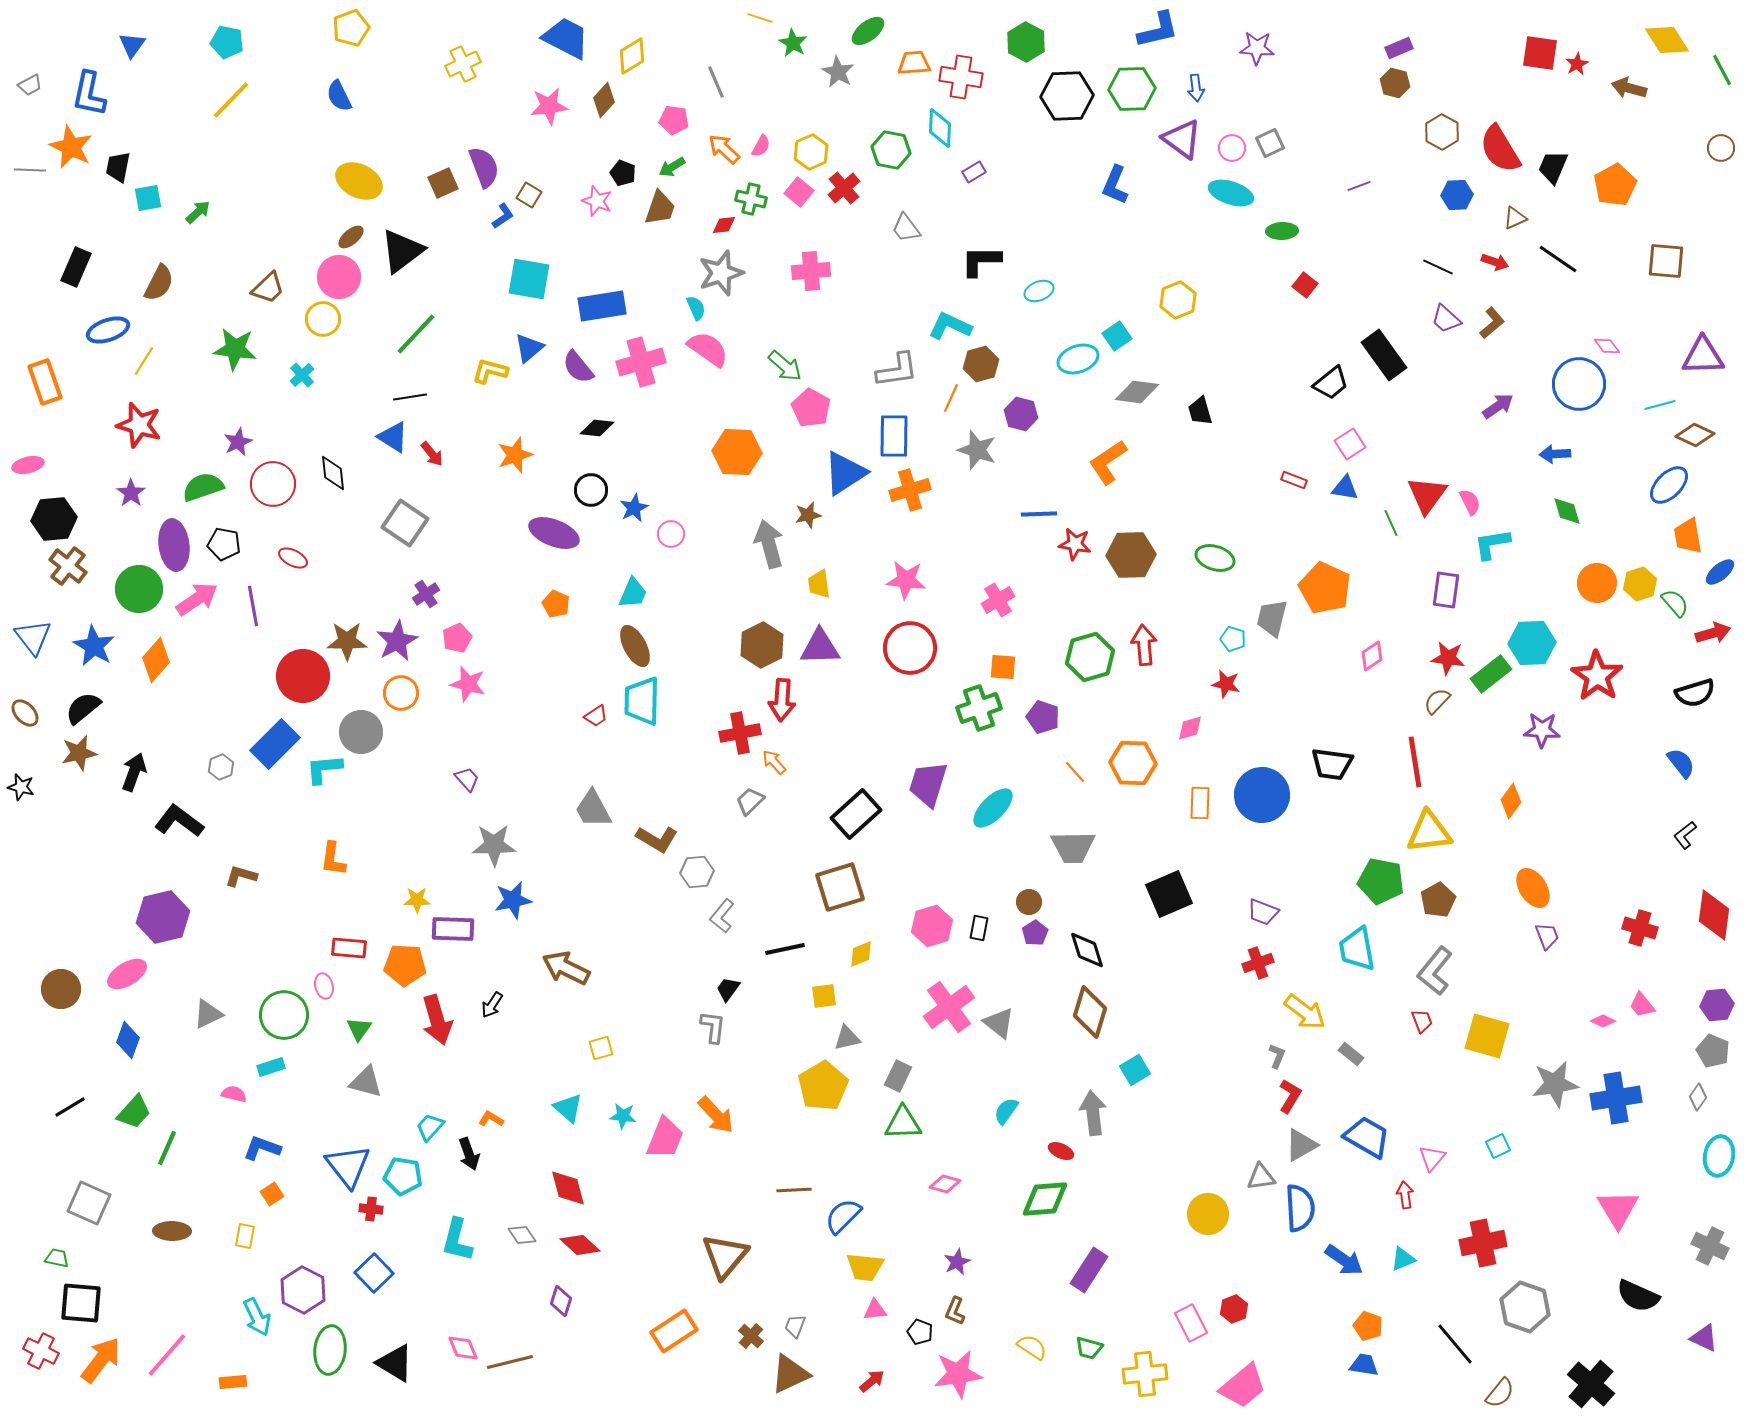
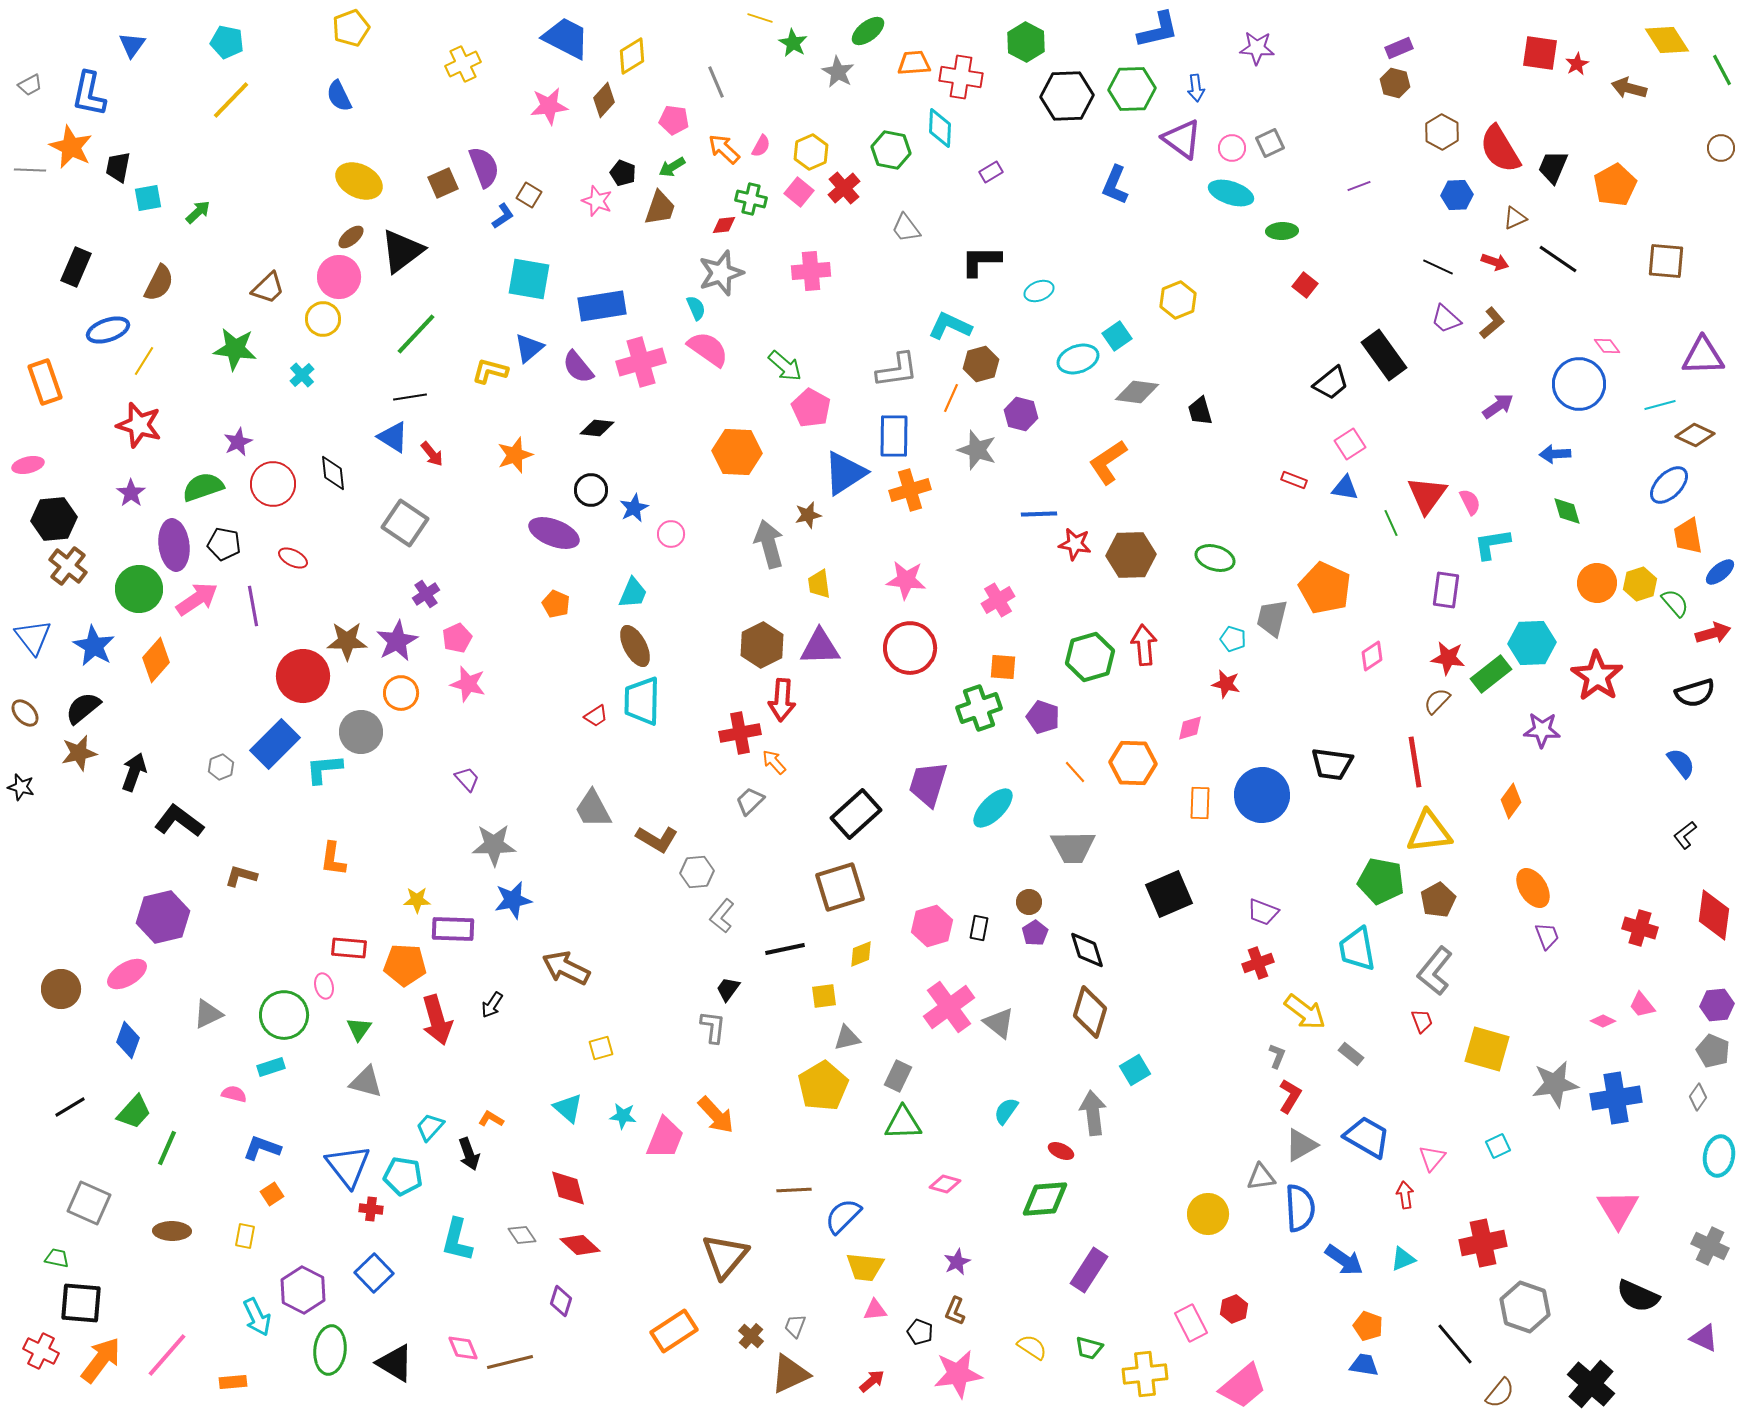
purple rectangle at (974, 172): moved 17 px right
yellow square at (1487, 1036): moved 13 px down
